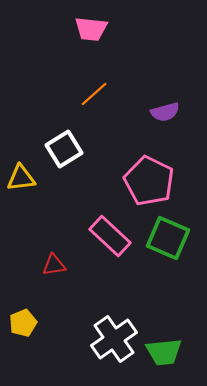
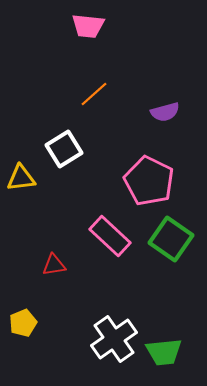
pink trapezoid: moved 3 px left, 3 px up
green square: moved 3 px right, 1 px down; rotated 12 degrees clockwise
